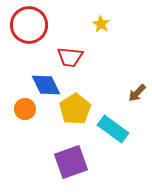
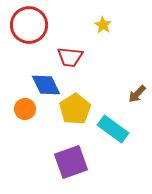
yellow star: moved 2 px right, 1 px down
brown arrow: moved 1 px down
